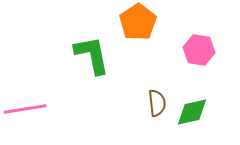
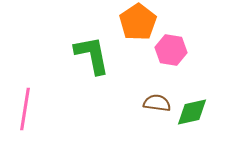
pink hexagon: moved 28 px left
brown semicircle: rotated 76 degrees counterclockwise
pink line: rotated 72 degrees counterclockwise
